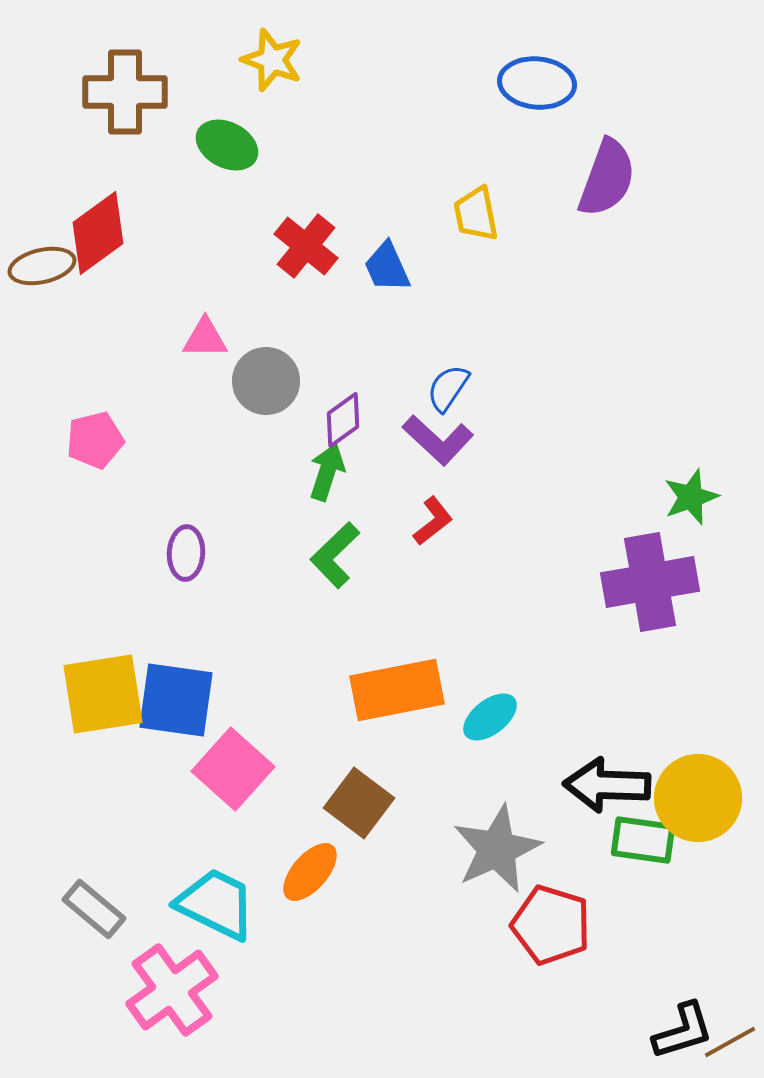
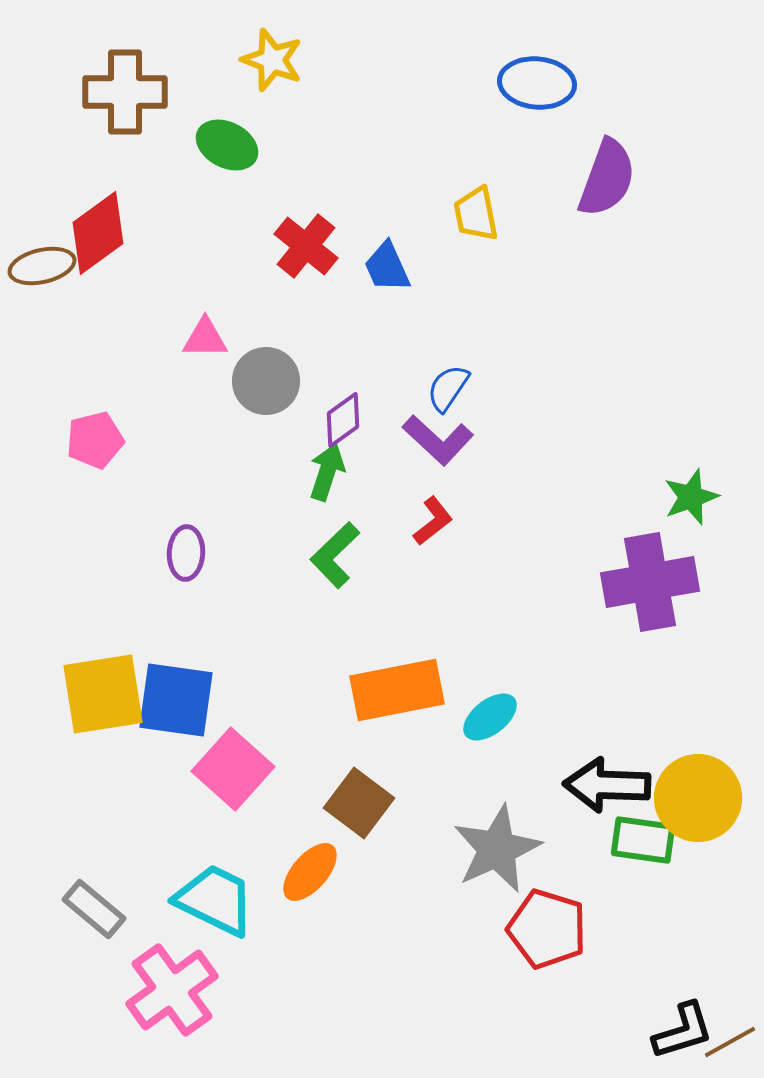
cyan trapezoid: moved 1 px left, 4 px up
red pentagon: moved 4 px left, 4 px down
